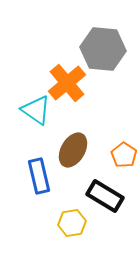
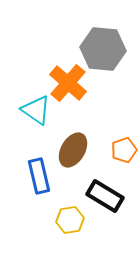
orange cross: moved 1 px right; rotated 9 degrees counterclockwise
orange pentagon: moved 5 px up; rotated 20 degrees clockwise
yellow hexagon: moved 2 px left, 3 px up
